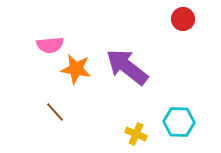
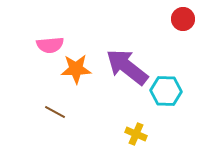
orange star: rotated 12 degrees counterclockwise
brown line: rotated 20 degrees counterclockwise
cyan hexagon: moved 13 px left, 31 px up
